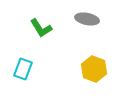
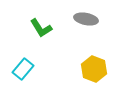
gray ellipse: moved 1 px left
cyan rectangle: rotated 20 degrees clockwise
